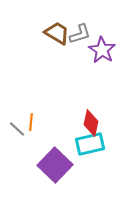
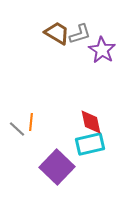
red diamond: moved 1 px up; rotated 24 degrees counterclockwise
purple square: moved 2 px right, 2 px down
